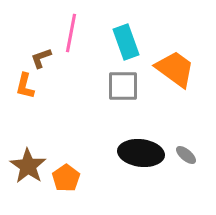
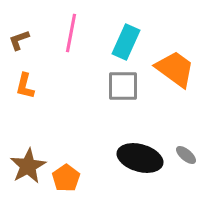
cyan rectangle: rotated 44 degrees clockwise
brown L-shape: moved 22 px left, 18 px up
black ellipse: moved 1 px left, 5 px down; rotated 9 degrees clockwise
brown star: rotated 9 degrees clockwise
